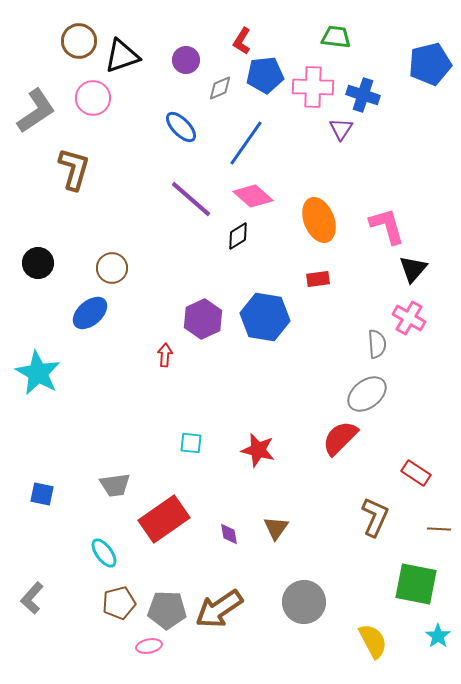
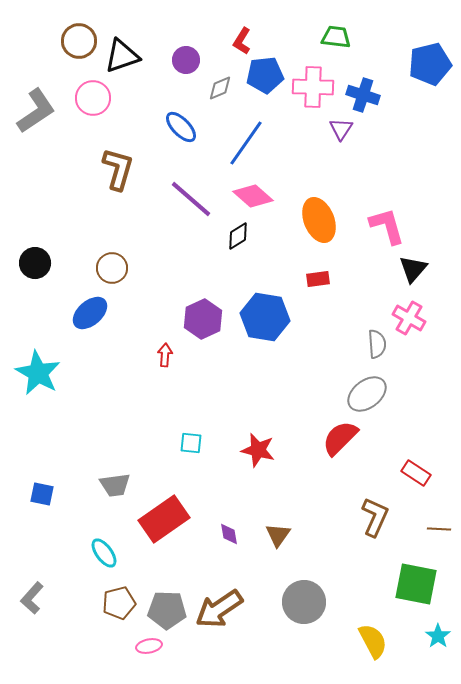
brown L-shape at (74, 169): moved 44 px right
black circle at (38, 263): moved 3 px left
brown triangle at (276, 528): moved 2 px right, 7 px down
